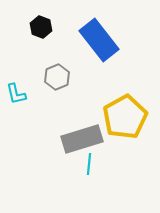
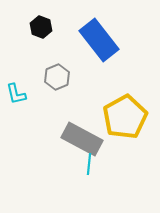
gray rectangle: rotated 45 degrees clockwise
